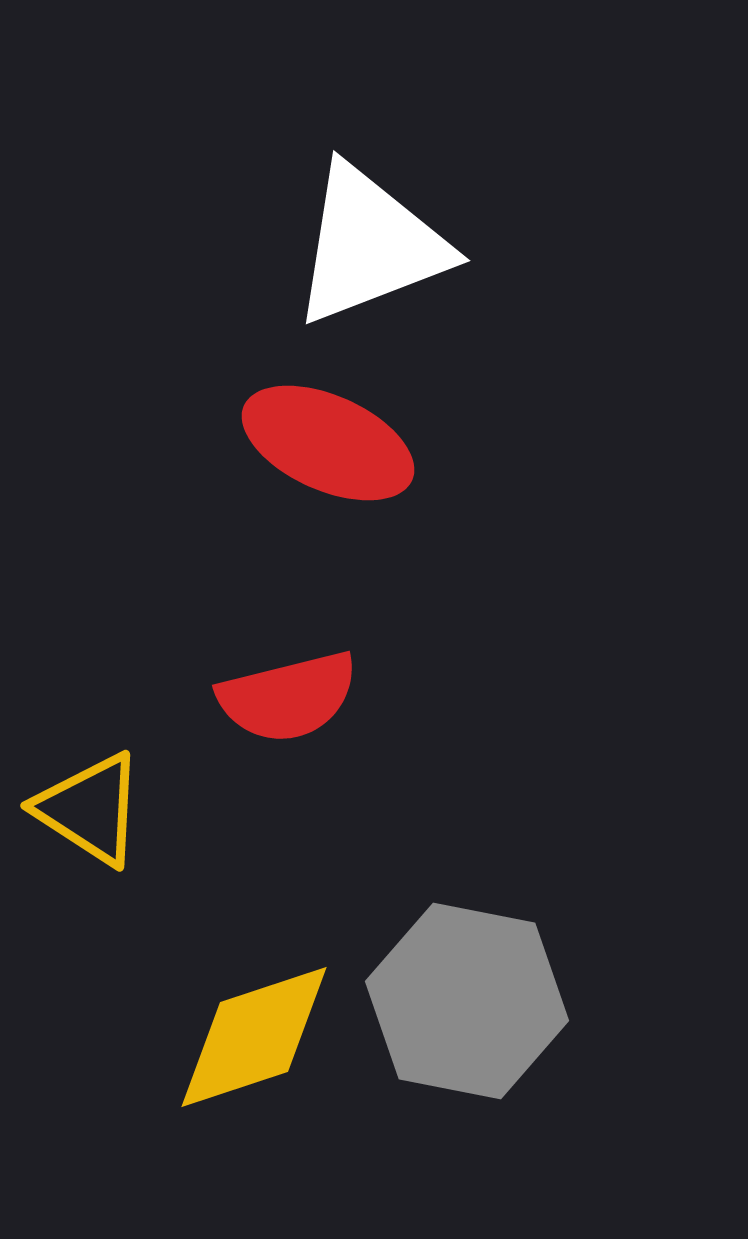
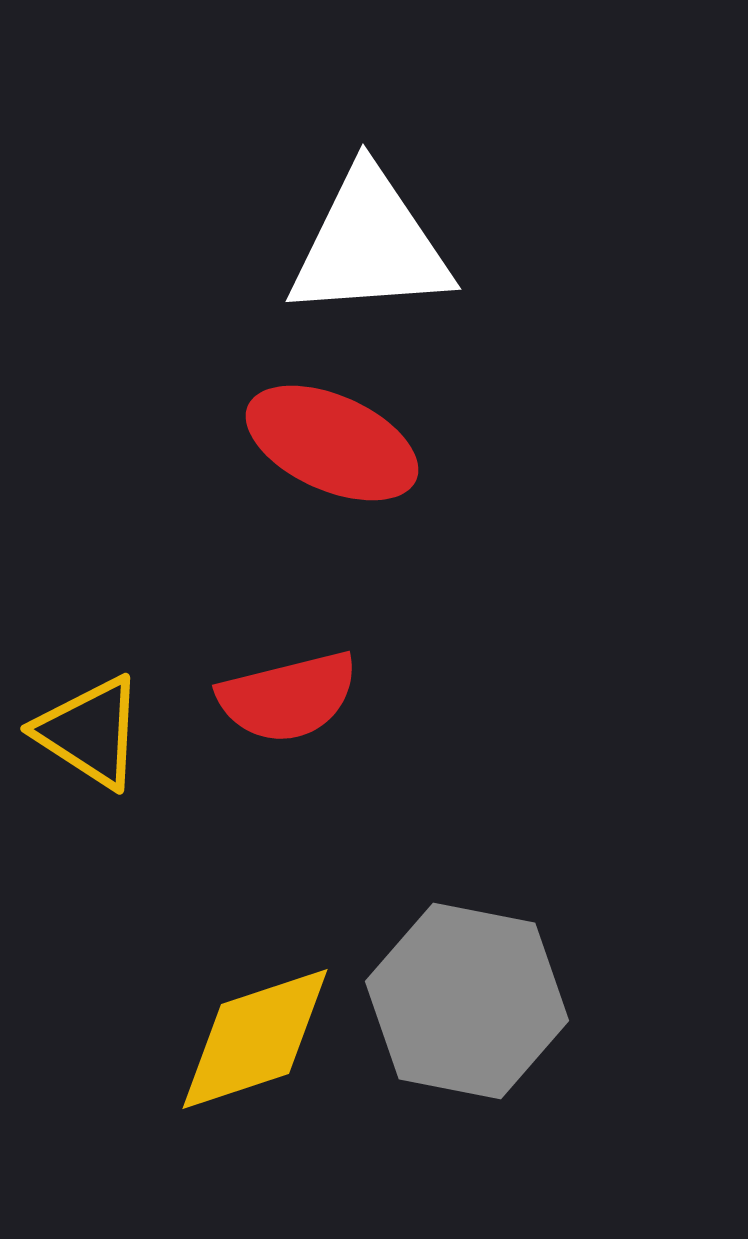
white triangle: rotated 17 degrees clockwise
red ellipse: moved 4 px right
yellow triangle: moved 77 px up
yellow diamond: moved 1 px right, 2 px down
